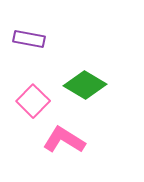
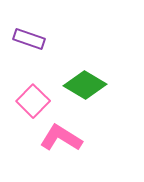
purple rectangle: rotated 8 degrees clockwise
pink L-shape: moved 3 px left, 2 px up
